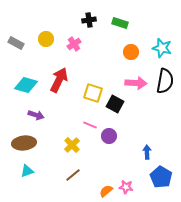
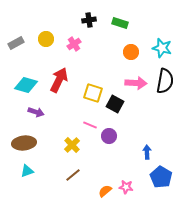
gray rectangle: rotated 56 degrees counterclockwise
purple arrow: moved 3 px up
orange semicircle: moved 1 px left
